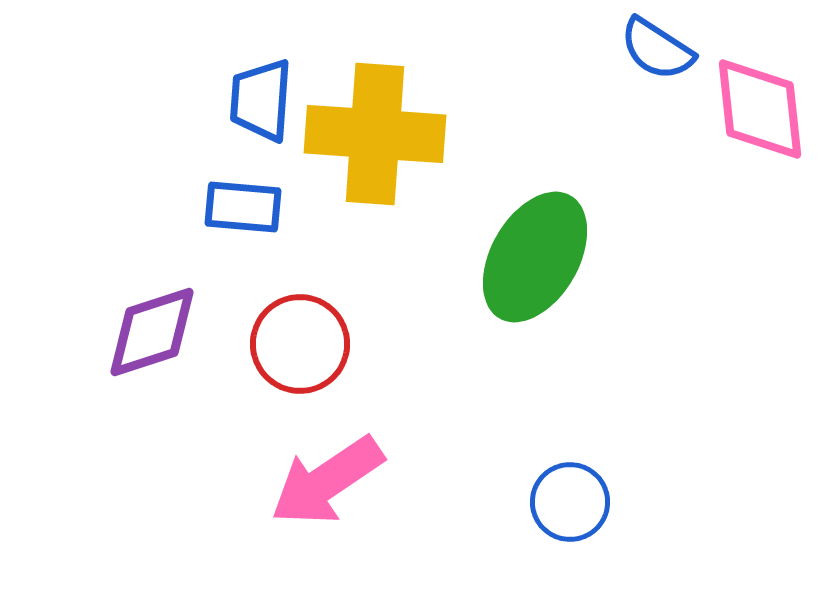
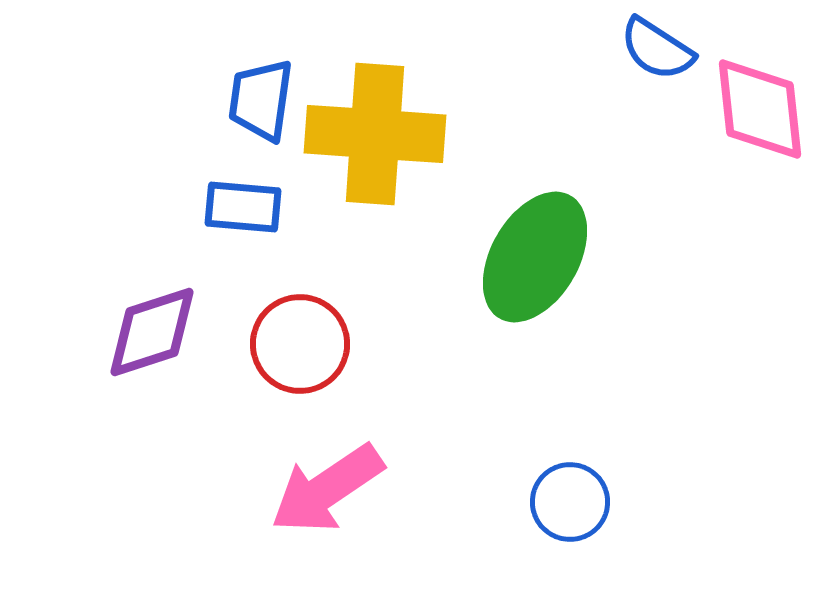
blue trapezoid: rotated 4 degrees clockwise
pink arrow: moved 8 px down
